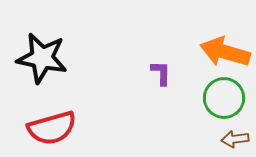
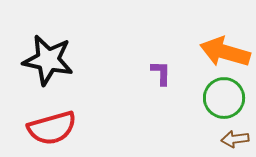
black star: moved 6 px right, 2 px down
